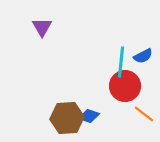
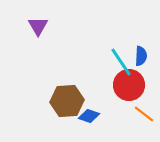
purple triangle: moved 4 px left, 1 px up
blue semicircle: moved 2 px left; rotated 60 degrees counterclockwise
cyan line: rotated 40 degrees counterclockwise
red circle: moved 4 px right, 1 px up
brown hexagon: moved 17 px up
